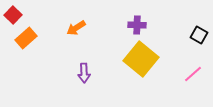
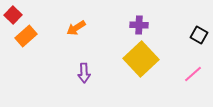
purple cross: moved 2 px right
orange rectangle: moved 2 px up
yellow square: rotated 8 degrees clockwise
